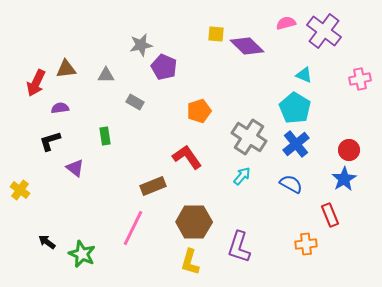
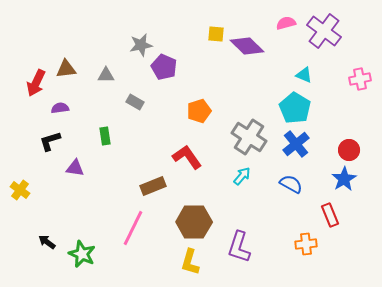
purple triangle: rotated 30 degrees counterclockwise
